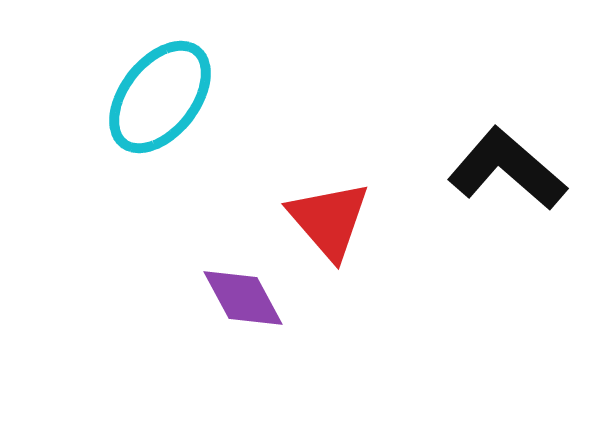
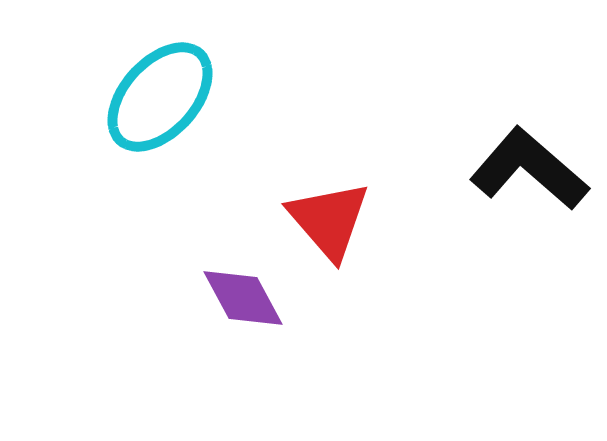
cyan ellipse: rotated 4 degrees clockwise
black L-shape: moved 22 px right
